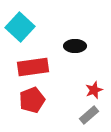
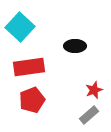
red rectangle: moved 4 px left
